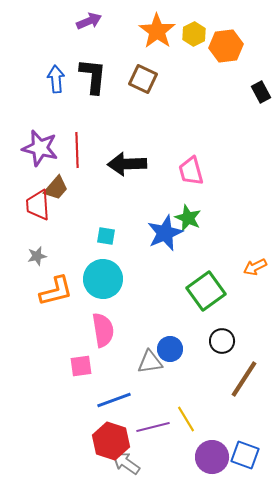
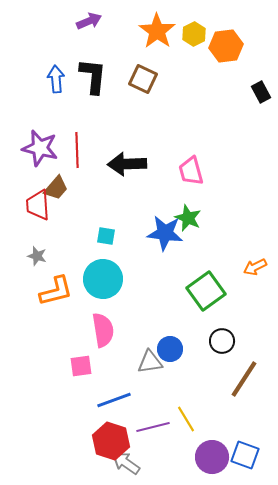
blue star: rotated 30 degrees clockwise
gray star: rotated 30 degrees clockwise
